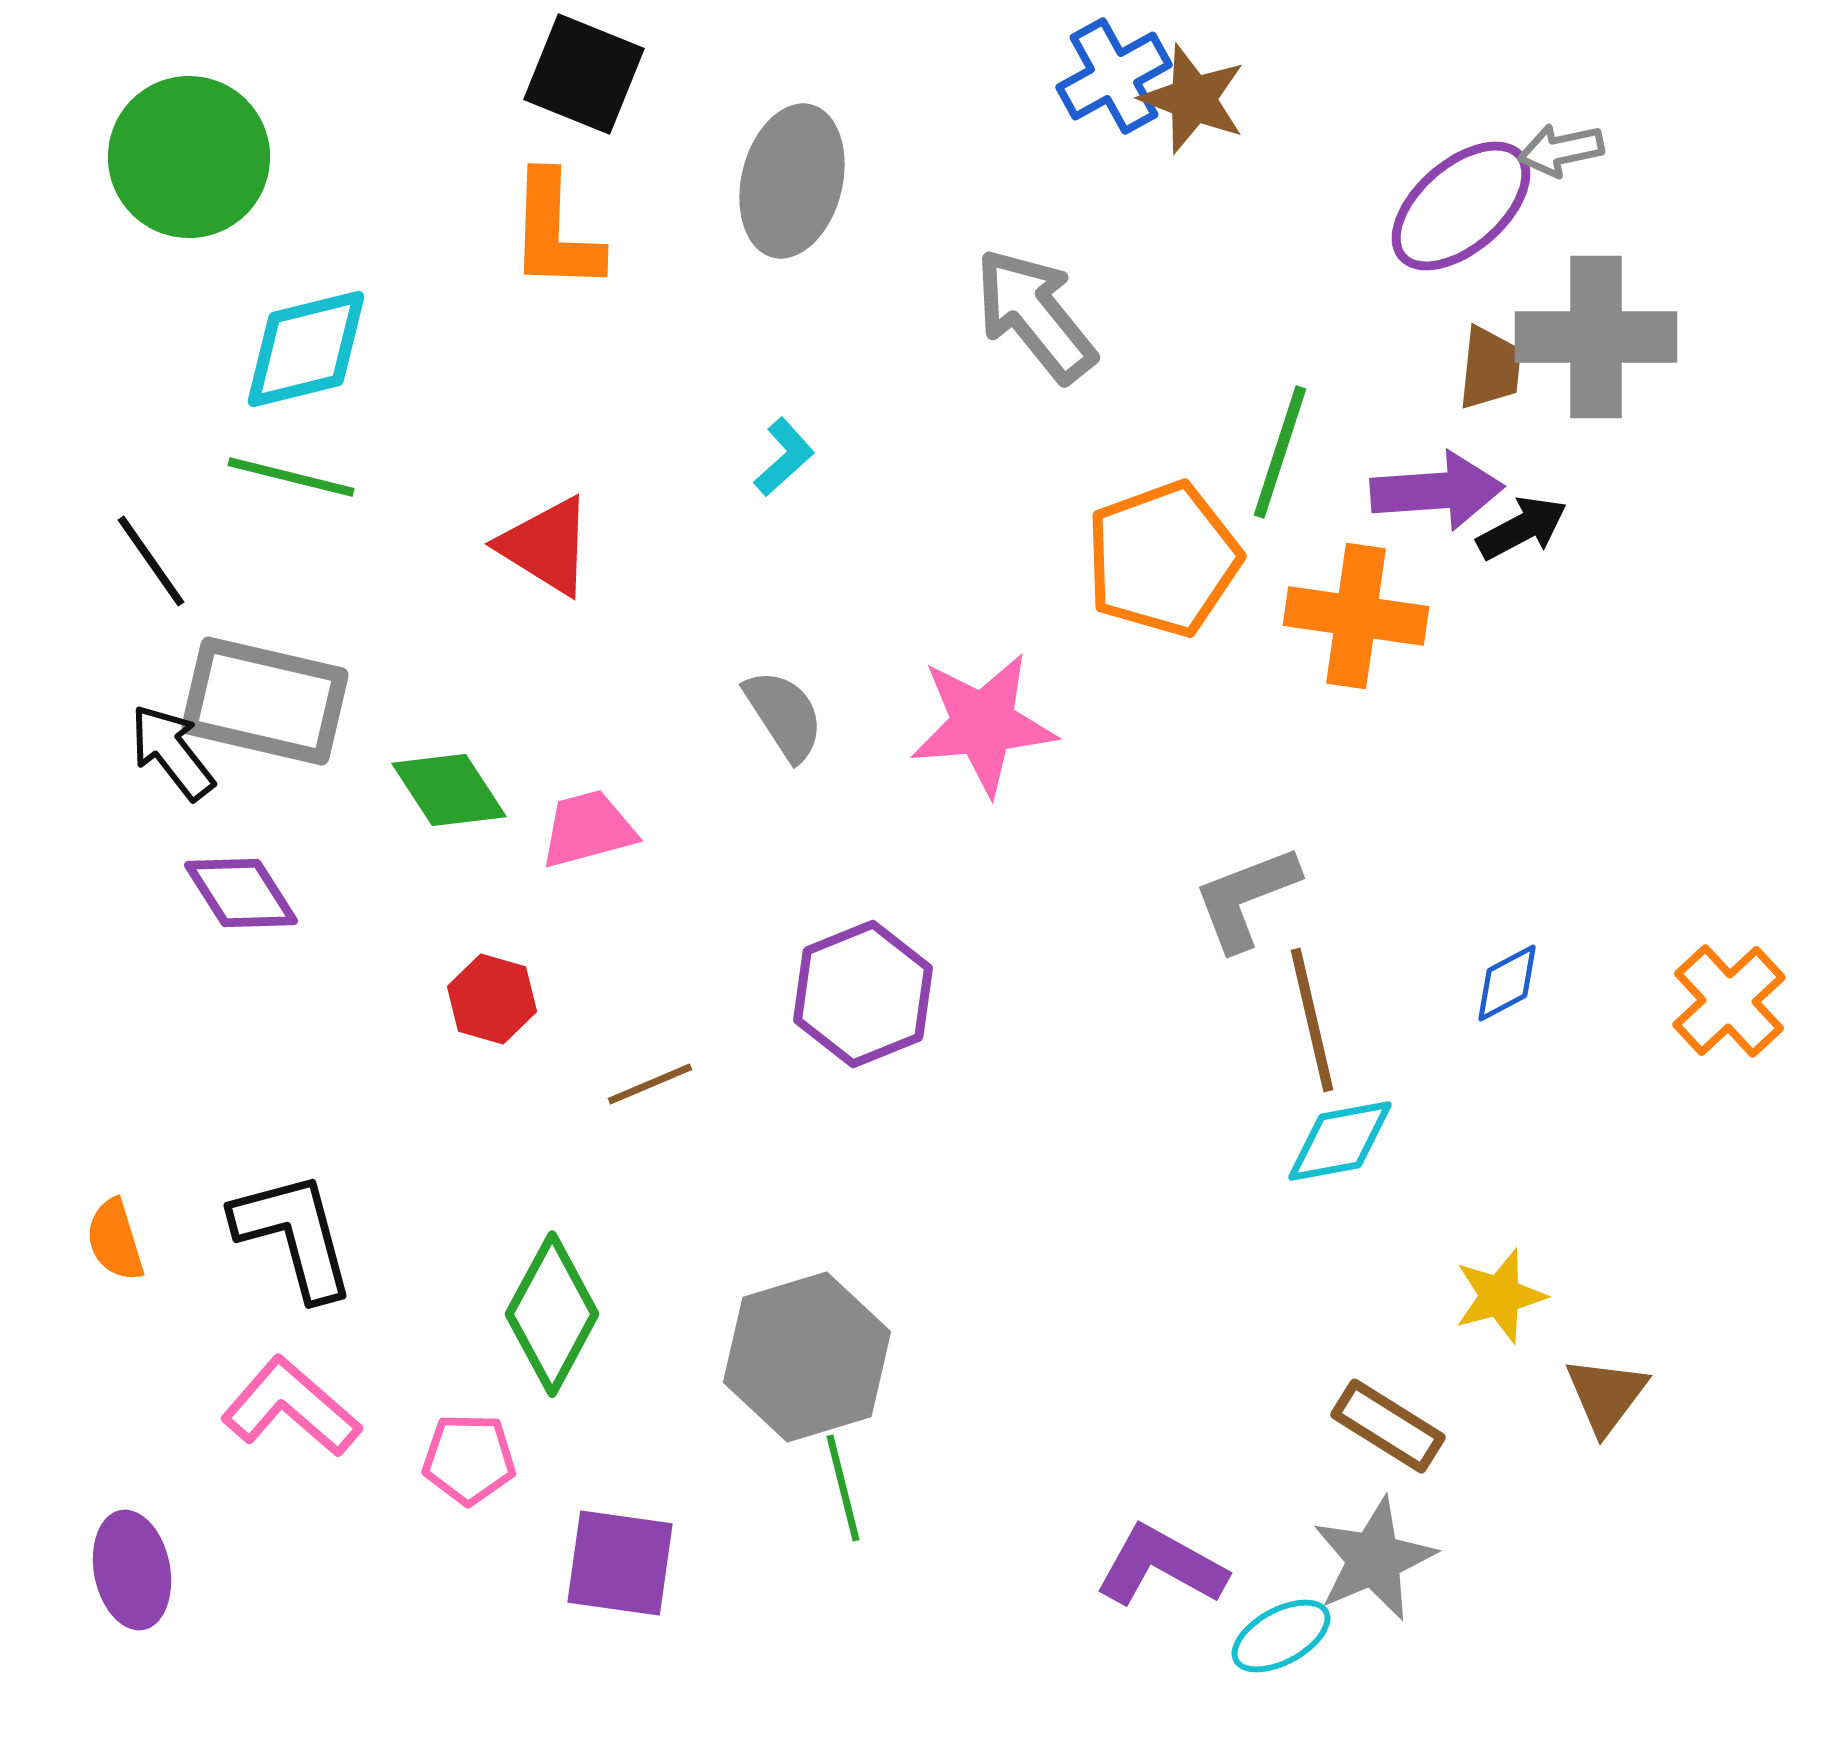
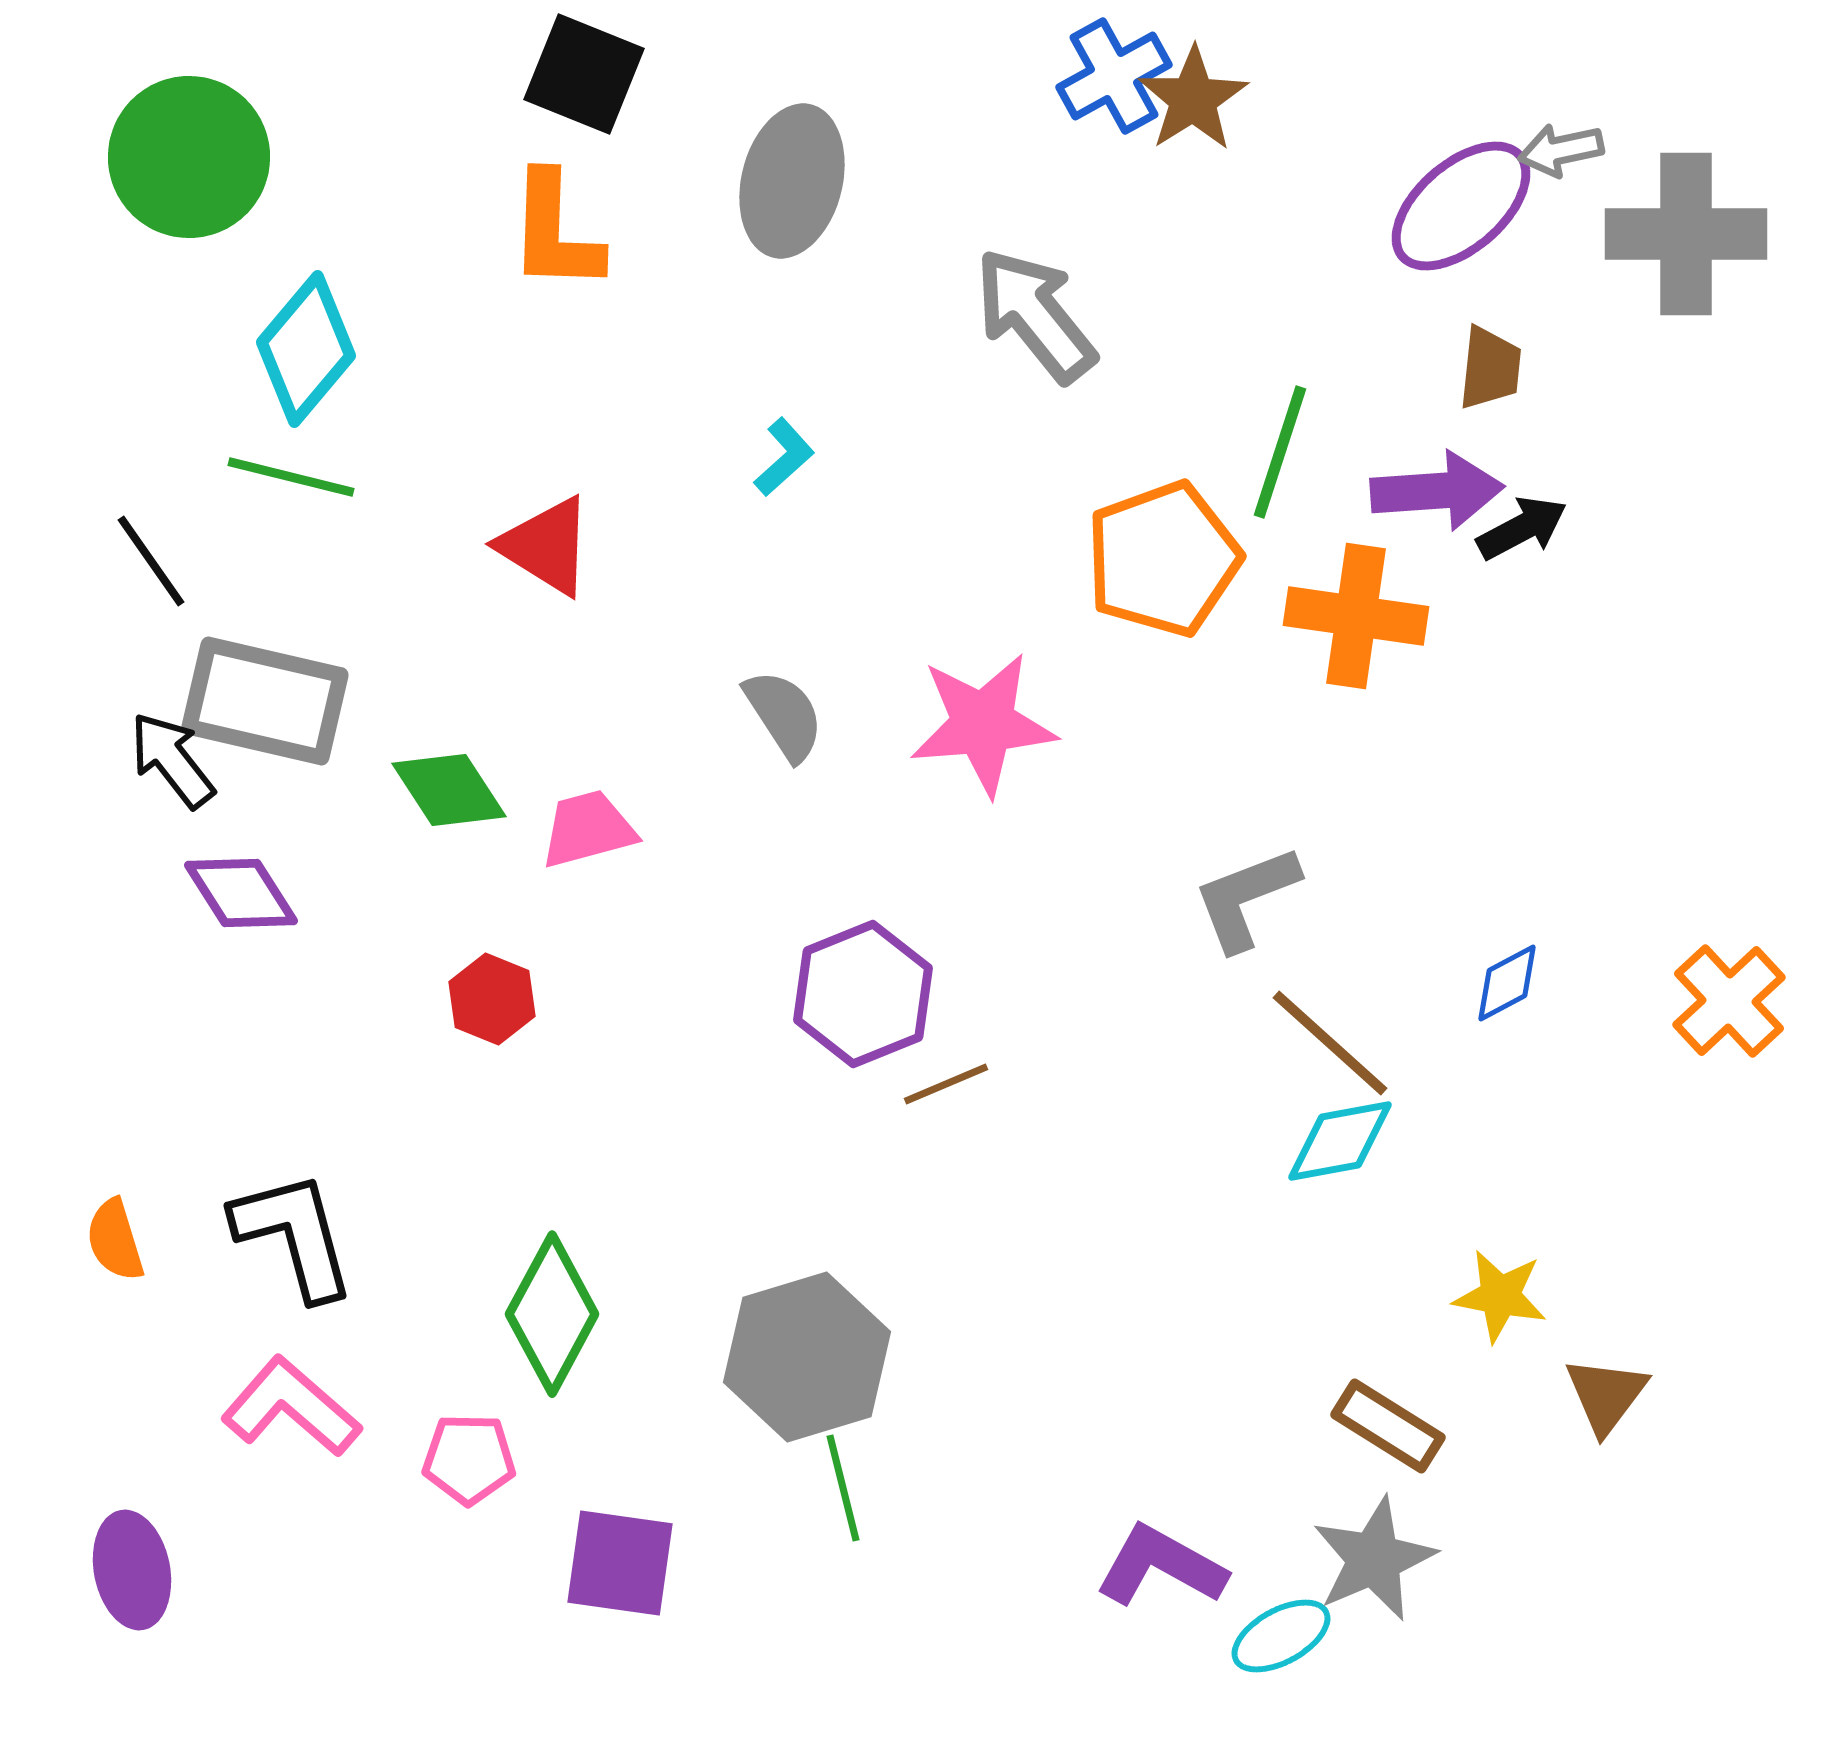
brown star at (1193, 99): rotated 19 degrees clockwise
gray cross at (1596, 337): moved 90 px right, 103 px up
cyan diamond at (306, 349): rotated 36 degrees counterclockwise
black arrow at (172, 752): moved 8 px down
red hexagon at (492, 999): rotated 6 degrees clockwise
brown line at (1312, 1020): moved 18 px right, 23 px down; rotated 35 degrees counterclockwise
brown line at (650, 1084): moved 296 px right
yellow star at (1500, 1296): rotated 26 degrees clockwise
